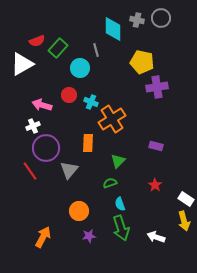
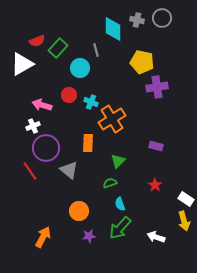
gray circle: moved 1 px right
gray triangle: rotated 30 degrees counterclockwise
green arrow: moved 1 px left; rotated 60 degrees clockwise
